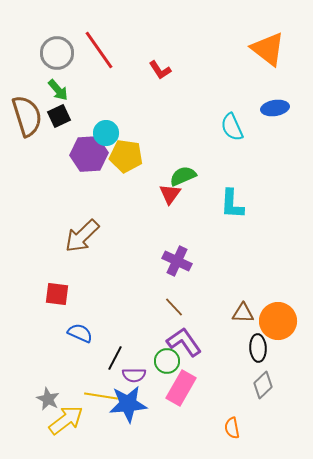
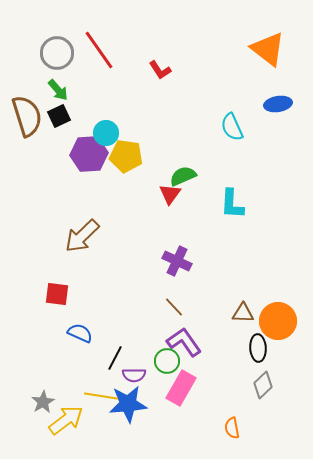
blue ellipse: moved 3 px right, 4 px up
gray star: moved 5 px left, 3 px down; rotated 15 degrees clockwise
